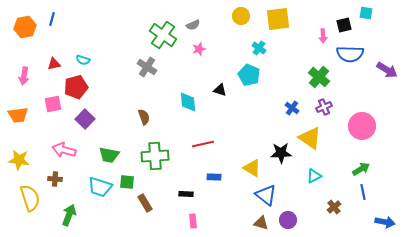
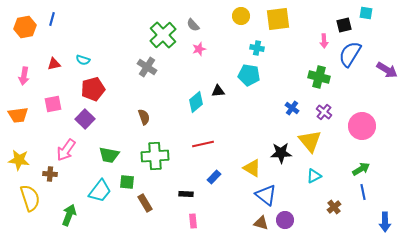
gray semicircle at (193, 25): rotated 72 degrees clockwise
green cross at (163, 35): rotated 12 degrees clockwise
pink arrow at (323, 36): moved 1 px right, 5 px down
cyan cross at (259, 48): moved 2 px left; rotated 24 degrees counterclockwise
blue semicircle at (350, 54): rotated 120 degrees clockwise
cyan pentagon at (249, 75): rotated 15 degrees counterclockwise
green cross at (319, 77): rotated 25 degrees counterclockwise
red pentagon at (76, 87): moved 17 px right, 2 px down
black triangle at (220, 90): moved 2 px left, 1 px down; rotated 24 degrees counterclockwise
cyan diamond at (188, 102): moved 8 px right; rotated 55 degrees clockwise
purple cross at (324, 107): moved 5 px down; rotated 28 degrees counterclockwise
yellow triangle at (310, 138): moved 3 px down; rotated 15 degrees clockwise
pink arrow at (64, 150): moved 2 px right; rotated 70 degrees counterclockwise
blue rectangle at (214, 177): rotated 48 degrees counterclockwise
brown cross at (55, 179): moved 5 px left, 5 px up
cyan trapezoid at (100, 187): moved 4 px down; rotated 70 degrees counterclockwise
purple circle at (288, 220): moved 3 px left
blue arrow at (385, 222): rotated 78 degrees clockwise
